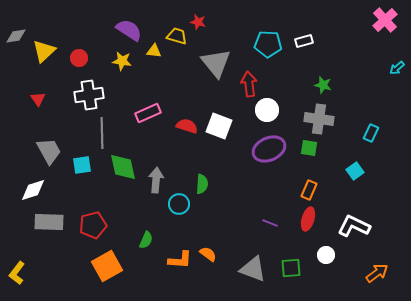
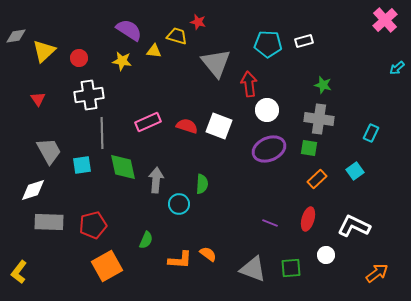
pink rectangle at (148, 113): moved 9 px down
orange rectangle at (309, 190): moved 8 px right, 11 px up; rotated 24 degrees clockwise
yellow L-shape at (17, 273): moved 2 px right, 1 px up
